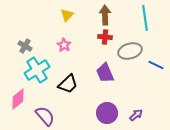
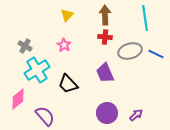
blue line: moved 11 px up
black trapezoid: rotated 90 degrees clockwise
